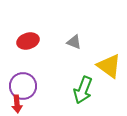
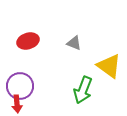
gray triangle: moved 1 px down
purple circle: moved 3 px left
